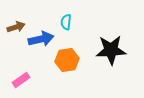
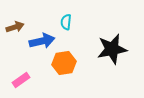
brown arrow: moved 1 px left
blue arrow: moved 1 px right, 2 px down
black star: moved 1 px right, 1 px up; rotated 8 degrees counterclockwise
orange hexagon: moved 3 px left, 3 px down
